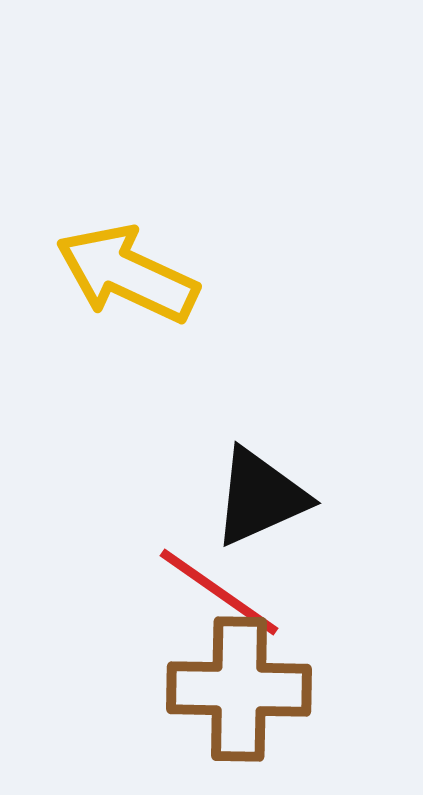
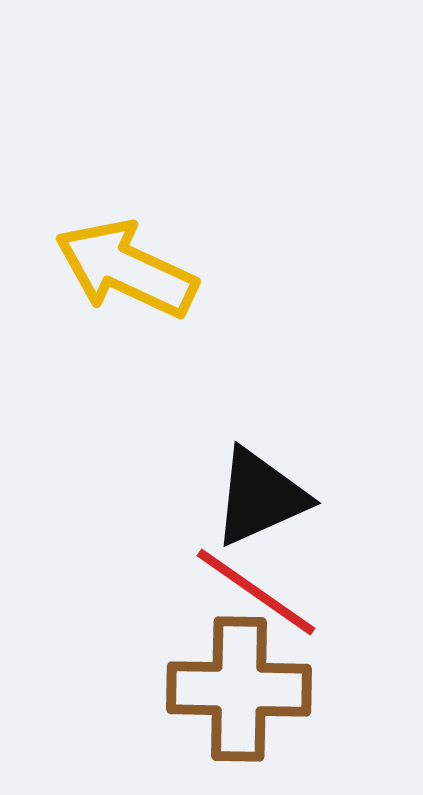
yellow arrow: moved 1 px left, 5 px up
red line: moved 37 px right
